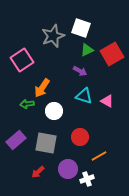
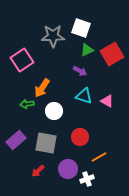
gray star: rotated 20 degrees clockwise
orange line: moved 1 px down
red arrow: moved 1 px up
